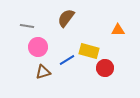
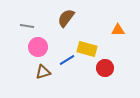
yellow rectangle: moved 2 px left, 2 px up
